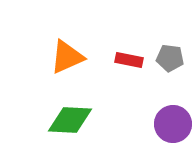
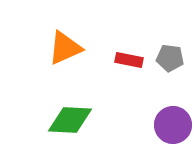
orange triangle: moved 2 px left, 9 px up
purple circle: moved 1 px down
